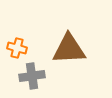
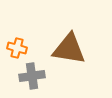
brown triangle: rotated 12 degrees clockwise
